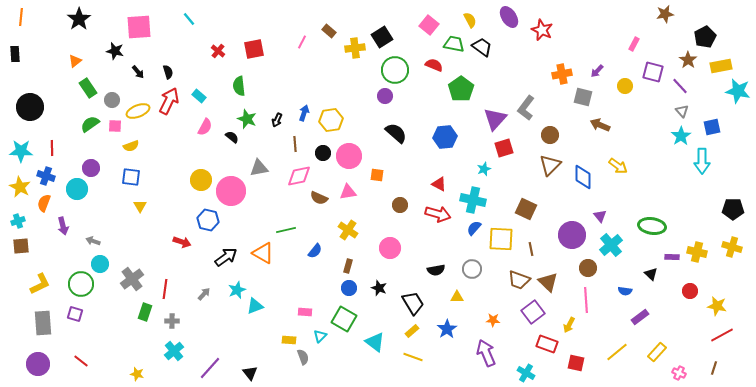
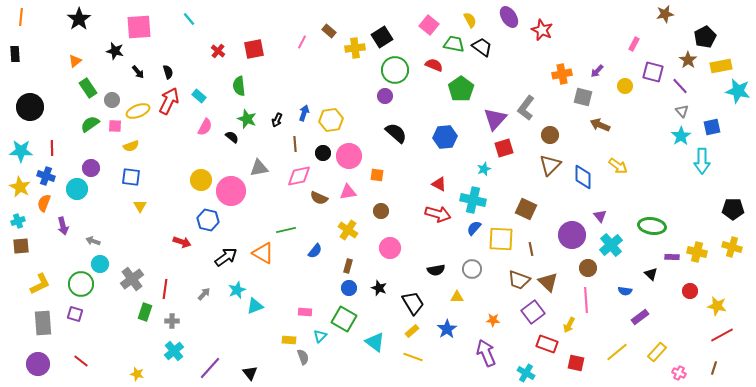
brown circle at (400, 205): moved 19 px left, 6 px down
